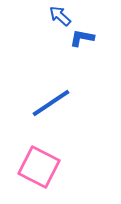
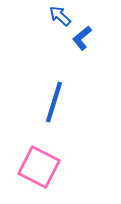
blue L-shape: rotated 50 degrees counterclockwise
blue line: moved 3 px right, 1 px up; rotated 39 degrees counterclockwise
